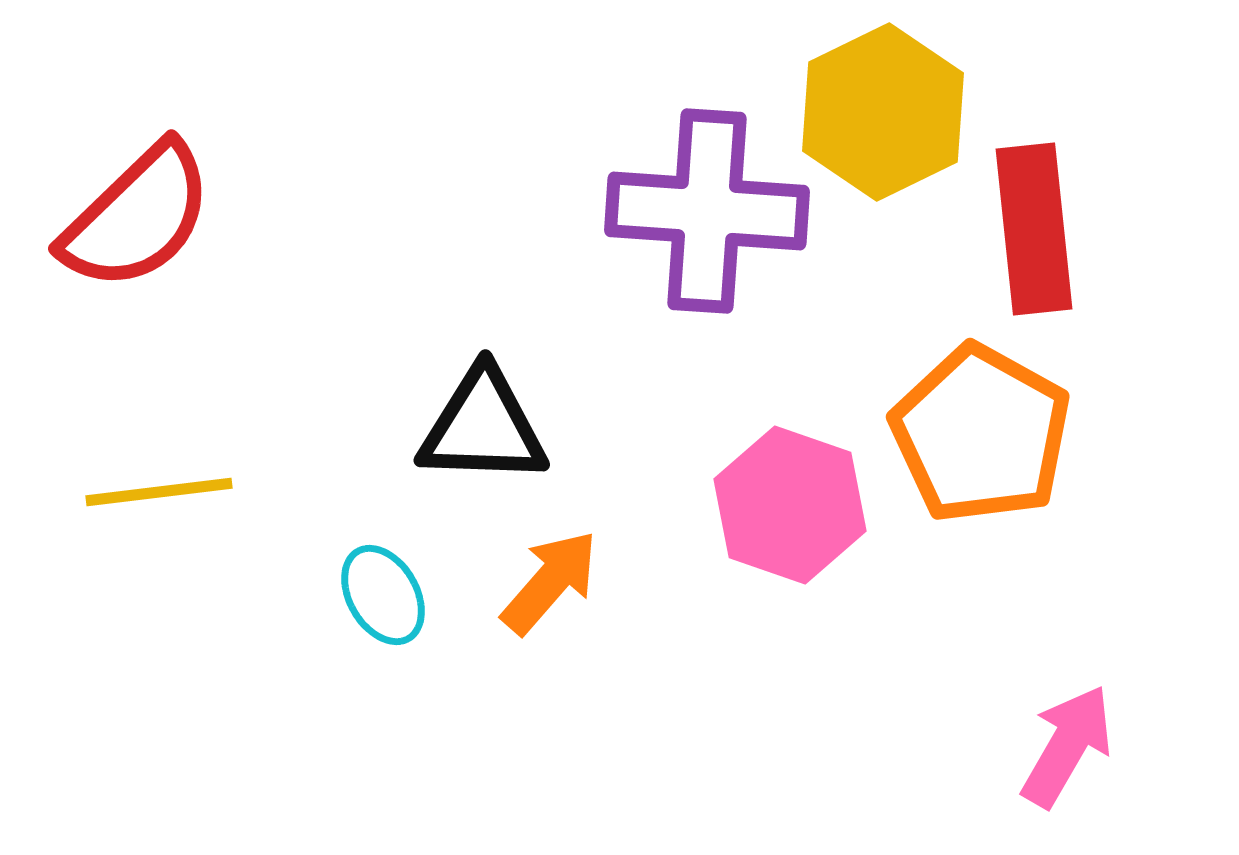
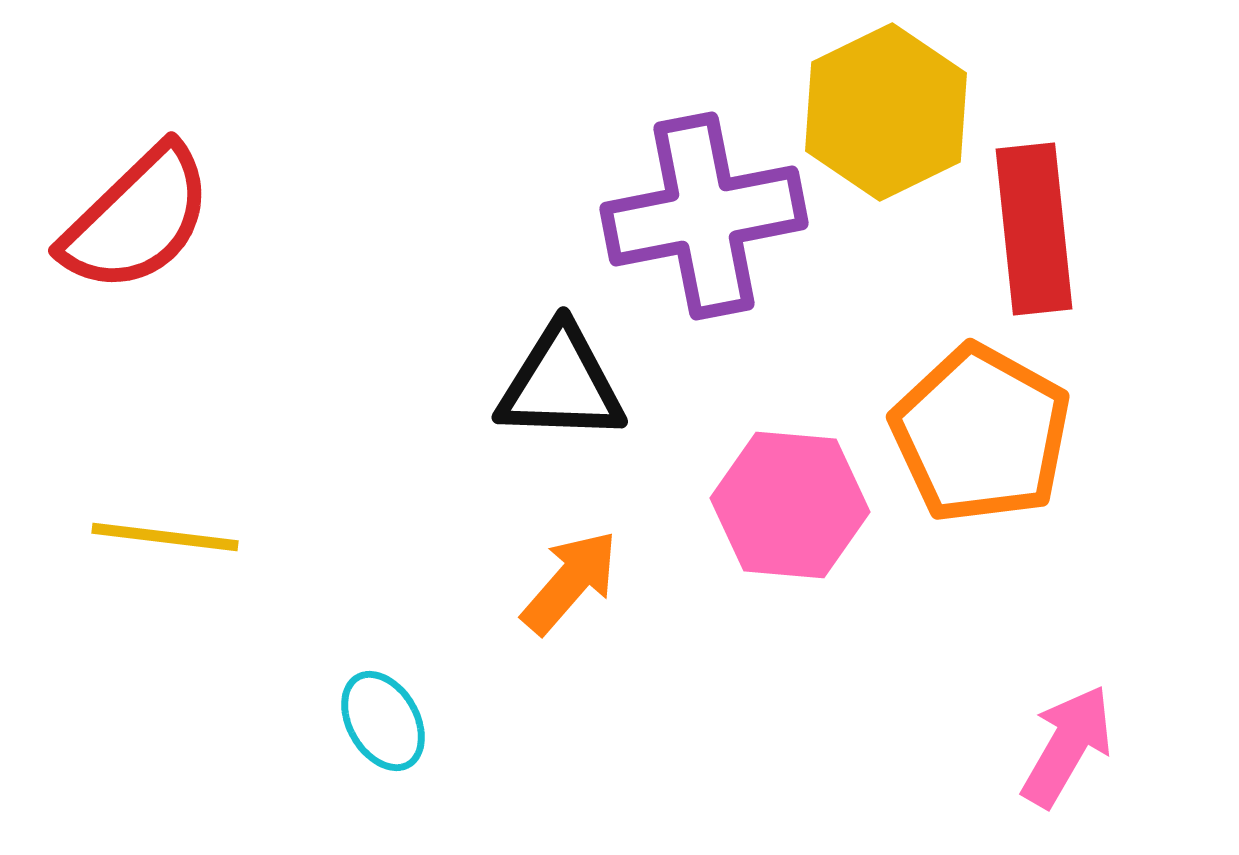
yellow hexagon: moved 3 px right
purple cross: moved 3 px left, 5 px down; rotated 15 degrees counterclockwise
red semicircle: moved 2 px down
black triangle: moved 78 px right, 43 px up
yellow line: moved 6 px right, 45 px down; rotated 14 degrees clockwise
pink hexagon: rotated 14 degrees counterclockwise
orange arrow: moved 20 px right
cyan ellipse: moved 126 px down
